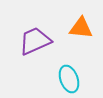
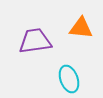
purple trapezoid: rotated 16 degrees clockwise
